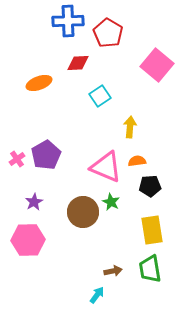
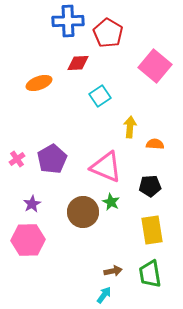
pink square: moved 2 px left, 1 px down
purple pentagon: moved 6 px right, 4 px down
orange semicircle: moved 18 px right, 17 px up; rotated 12 degrees clockwise
purple star: moved 2 px left, 2 px down
green trapezoid: moved 5 px down
cyan arrow: moved 7 px right
